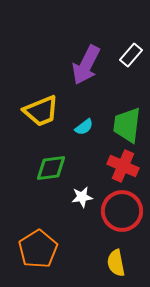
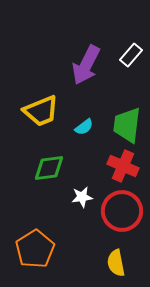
green diamond: moved 2 px left
orange pentagon: moved 3 px left
